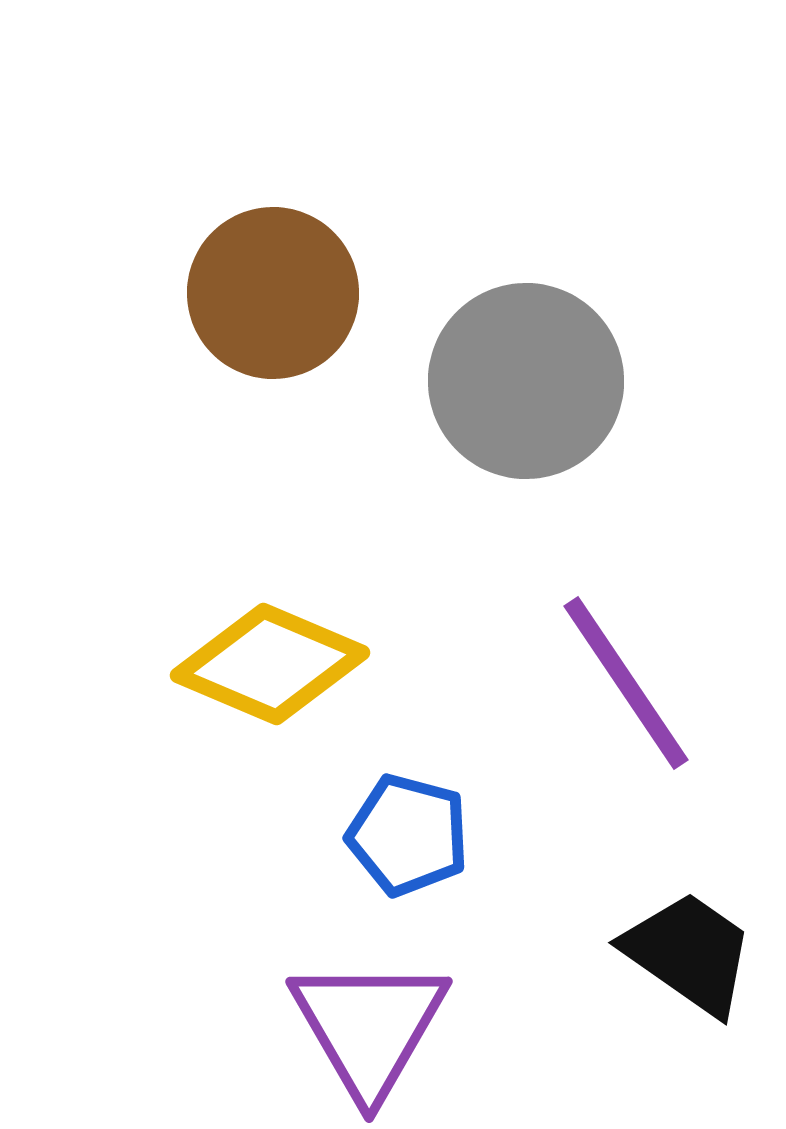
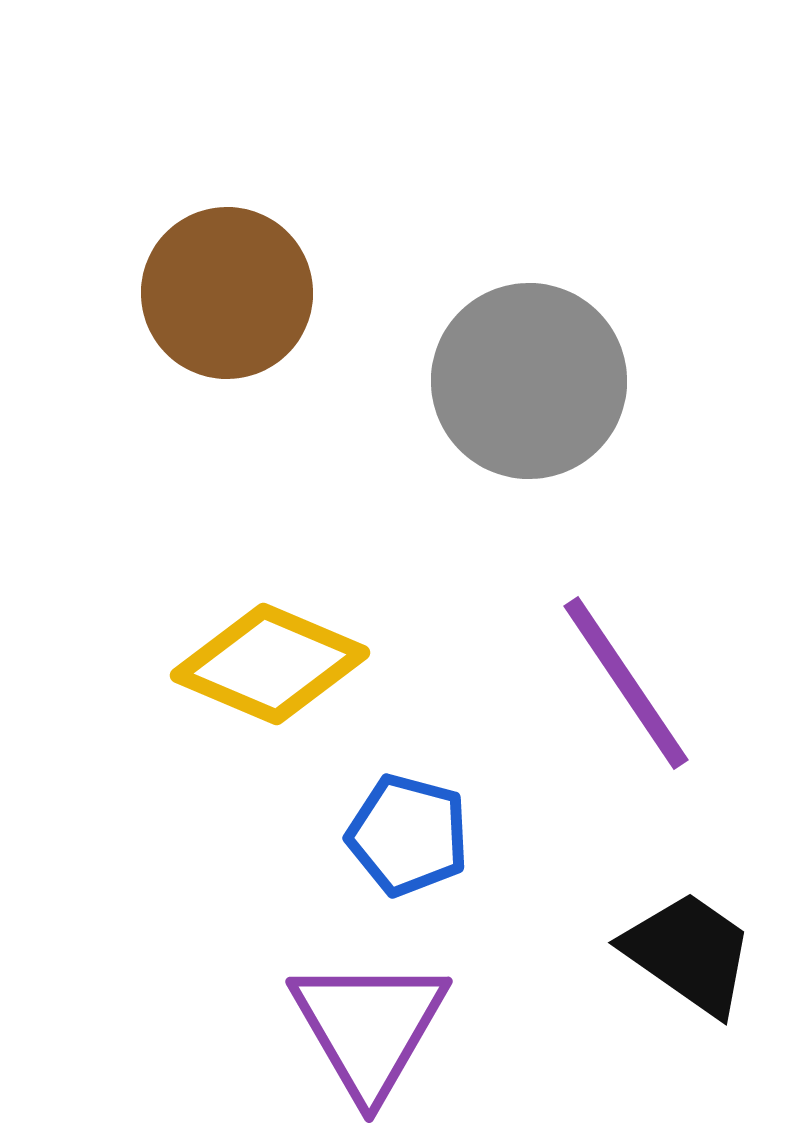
brown circle: moved 46 px left
gray circle: moved 3 px right
